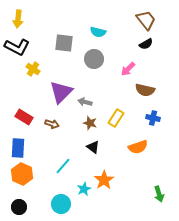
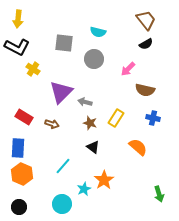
orange semicircle: rotated 120 degrees counterclockwise
cyan circle: moved 1 px right
